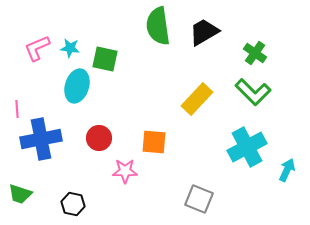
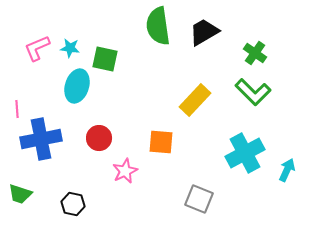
yellow rectangle: moved 2 px left, 1 px down
orange square: moved 7 px right
cyan cross: moved 2 px left, 6 px down
pink star: rotated 25 degrees counterclockwise
